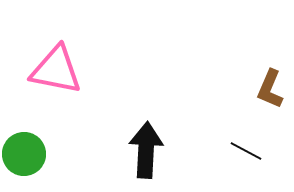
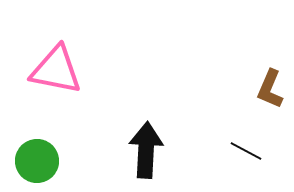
green circle: moved 13 px right, 7 px down
